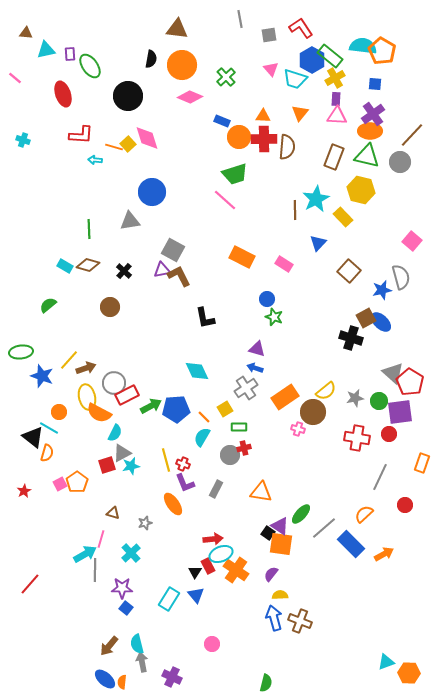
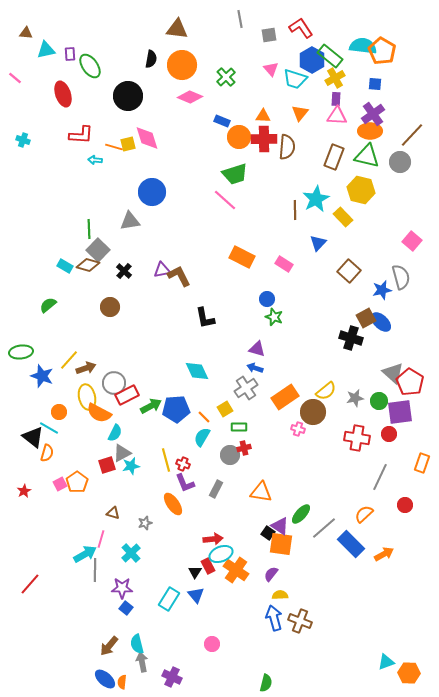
yellow square at (128, 144): rotated 28 degrees clockwise
gray square at (173, 250): moved 75 px left; rotated 15 degrees clockwise
